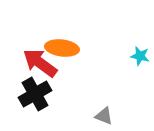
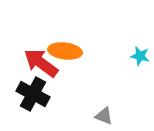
orange ellipse: moved 3 px right, 3 px down
red arrow: moved 1 px right
black cross: moved 2 px left; rotated 32 degrees counterclockwise
